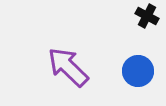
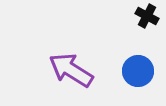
purple arrow: moved 3 px right, 3 px down; rotated 12 degrees counterclockwise
